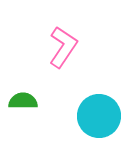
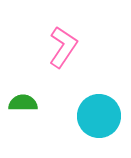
green semicircle: moved 2 px down
